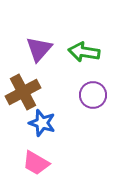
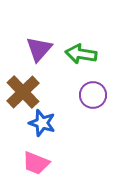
green arrow: moved 3 px left, 2 px down
brown cross: rotated 16 degrees counterclockwise
pink trapezoid: rotated 8 degrees counterclockwise
